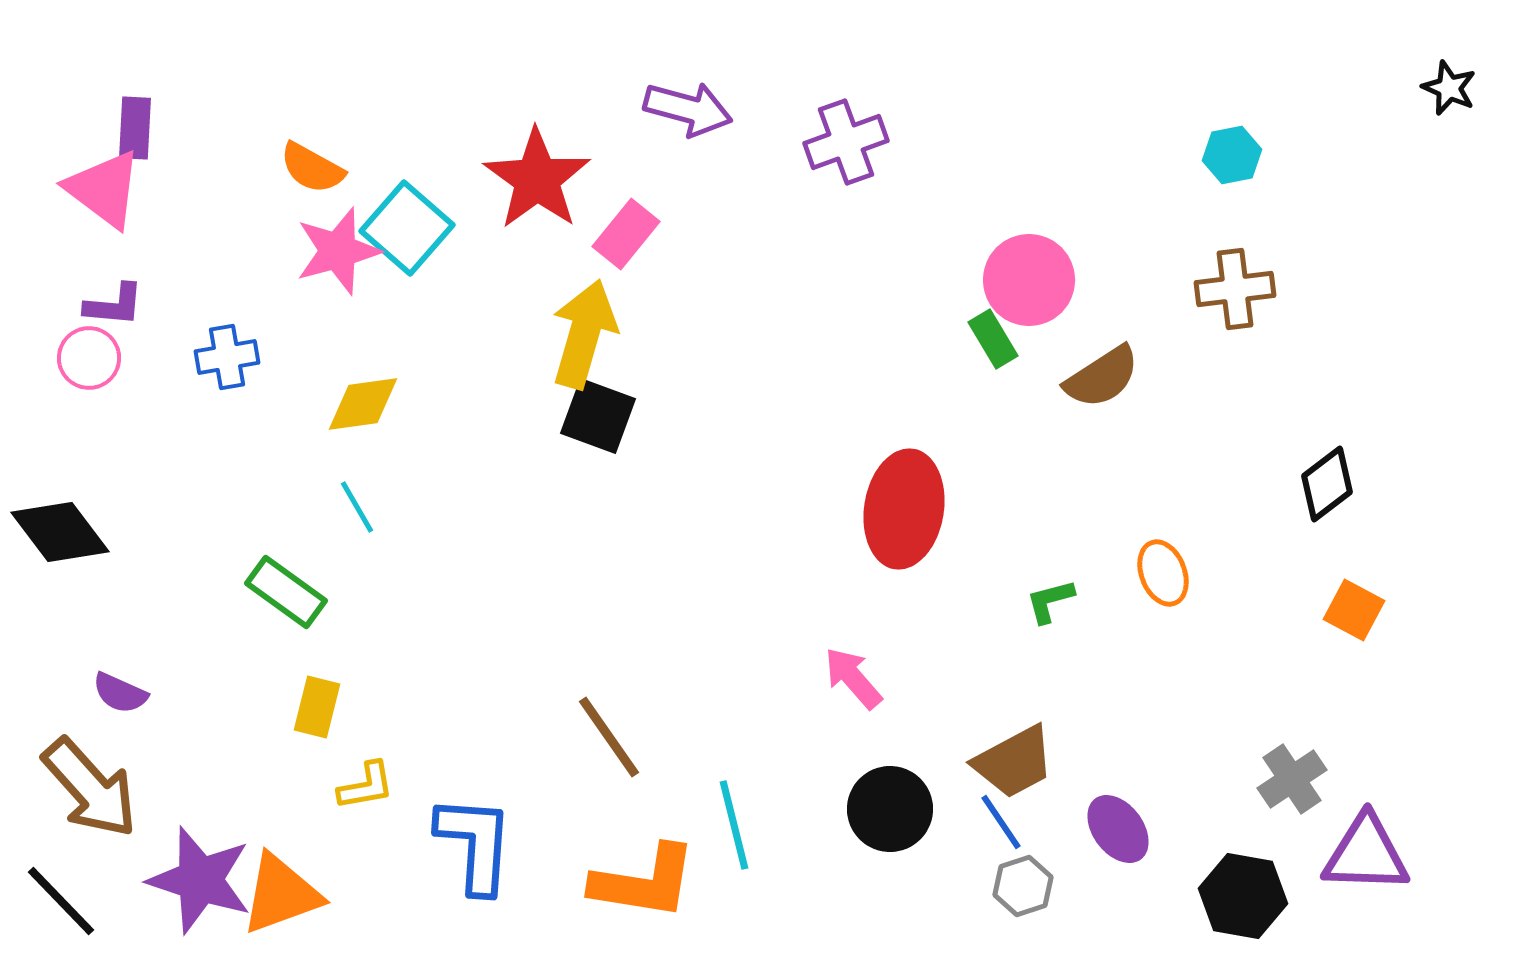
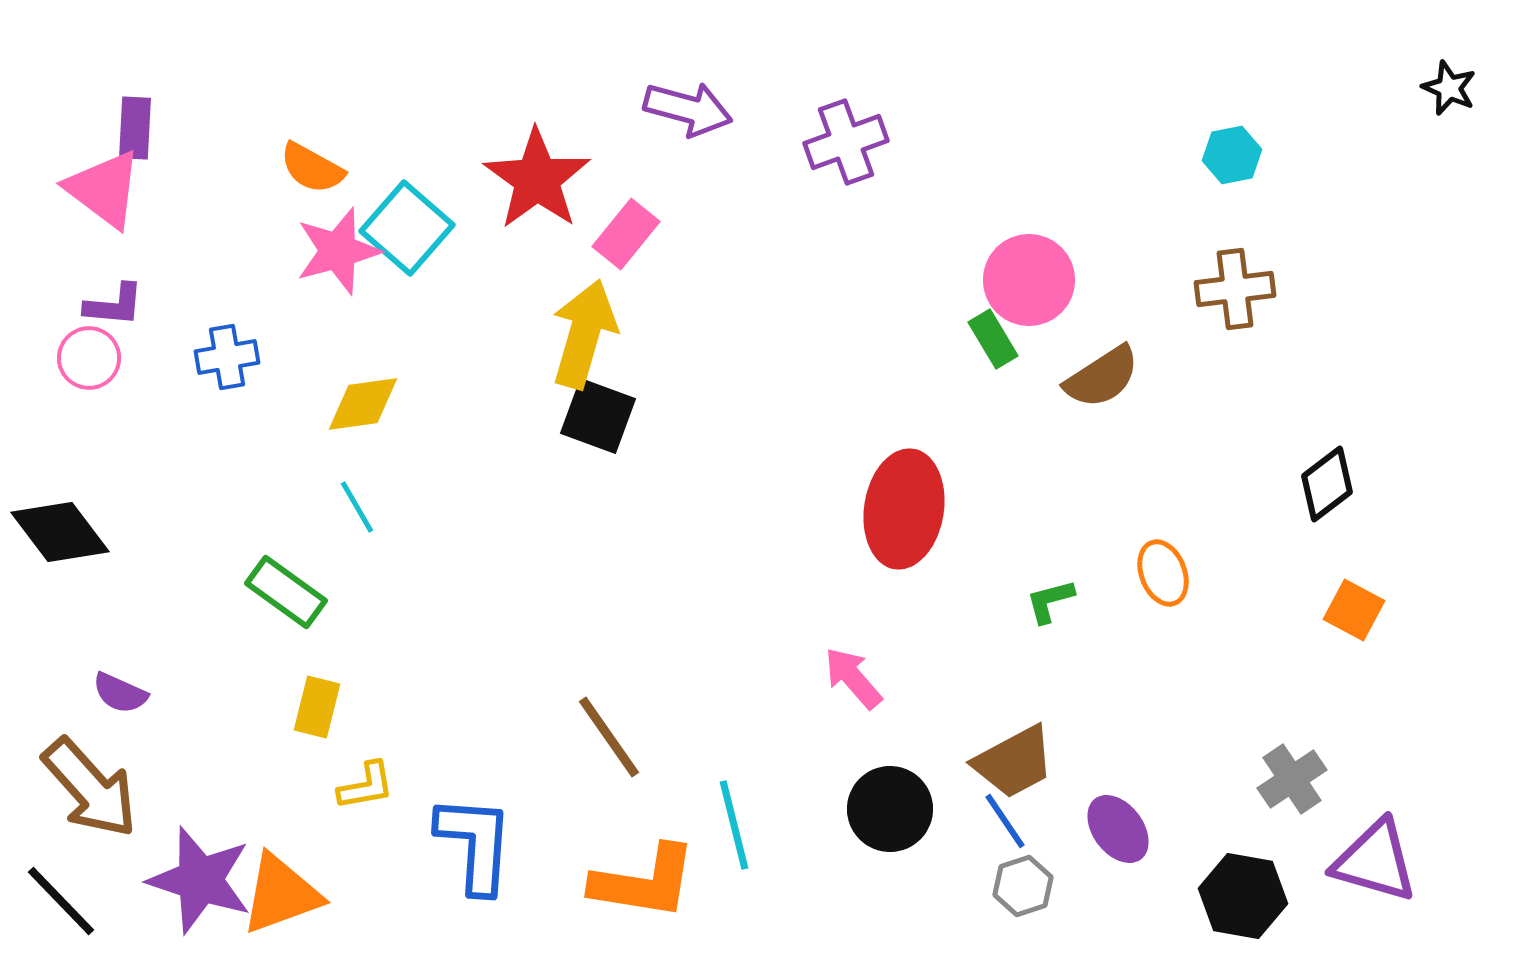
blue line at (1001, 822): moved 4 px right, 1 px up
purple triangle at (1366, 854): moved 9 px right, 7 px down; rotated 14 degrees clockwise
